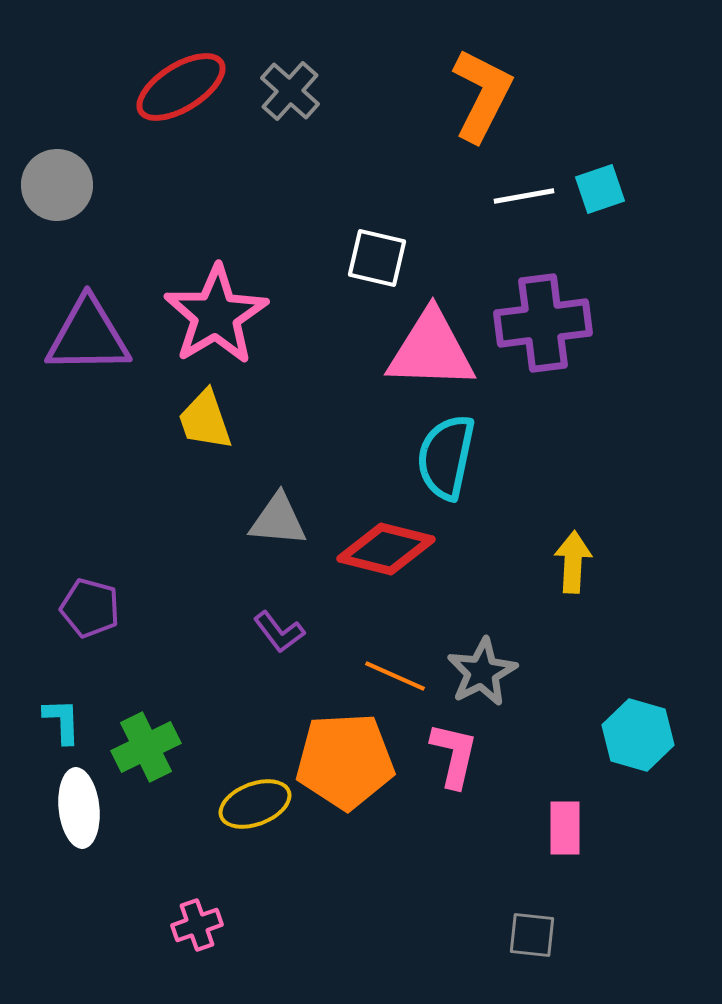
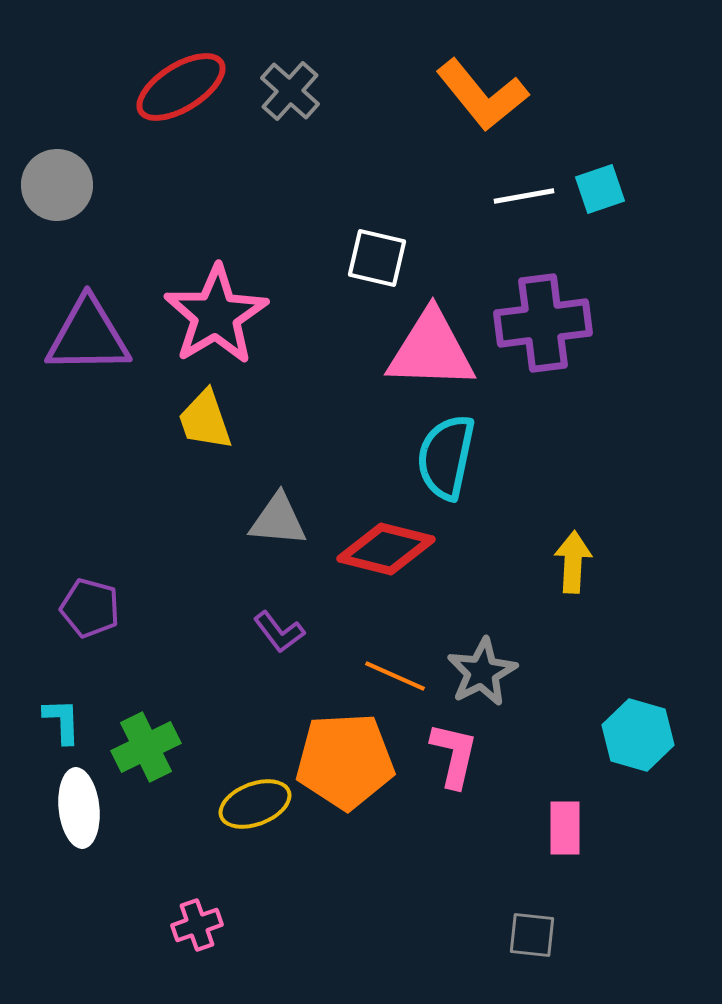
orange L-shape: rotated 114 degrees clockwise
